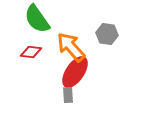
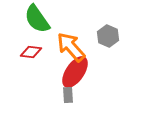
gray hexagon: moved 1 px right, 2 px down; rotated 15 degrees clockwise
